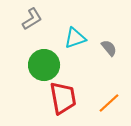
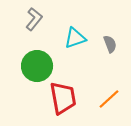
gray L-shape: moved 2 px right; rotated 20 degrees counterclockwise
gray semicircle: moved 1 px right, 4 px up; rotated 18 degrees clockwise
green circle: moved 7 px left, 1 px down
orange line: moved 4 px up
